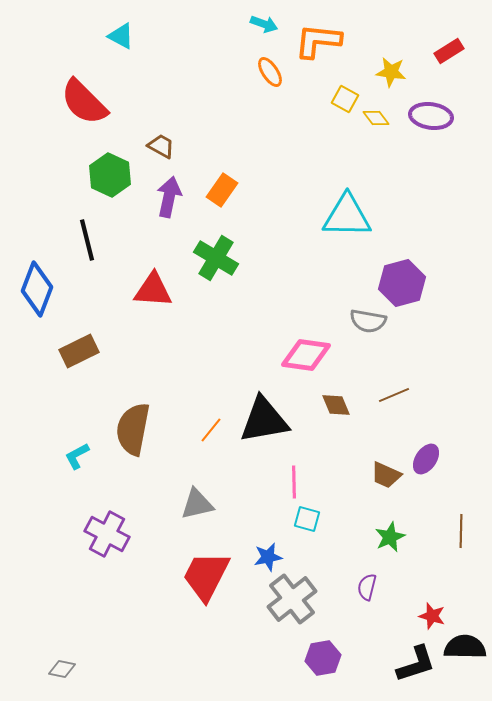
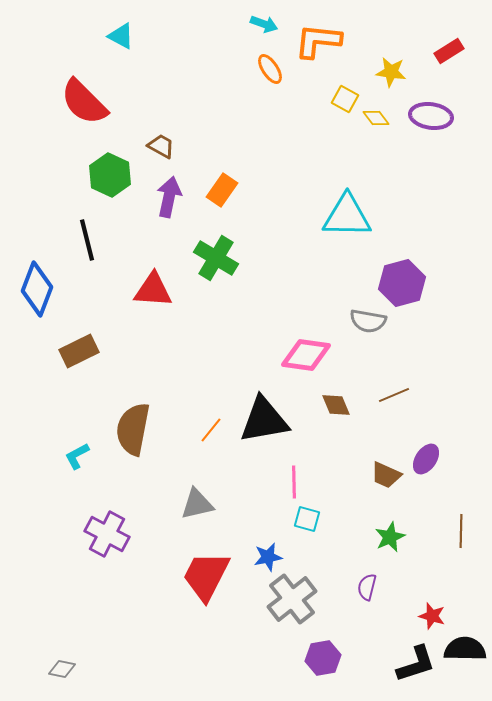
orange ellipse at (270, 72): moved 3 px up
black semicircle at (465, 647): moved 2 px down
